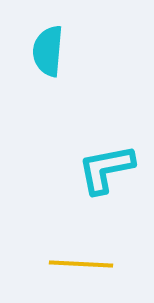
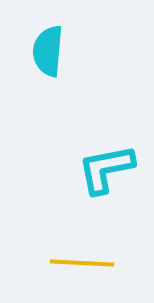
yellow line: moved 1 px right, 1 px up
